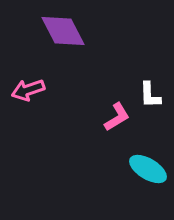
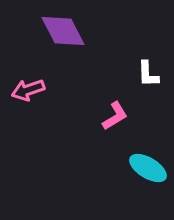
white L-shape: moved 2 px left, 21 px up
pink L-shape: moved 2 px left, 1 px up
cyan ellipse: moved 1 px up
